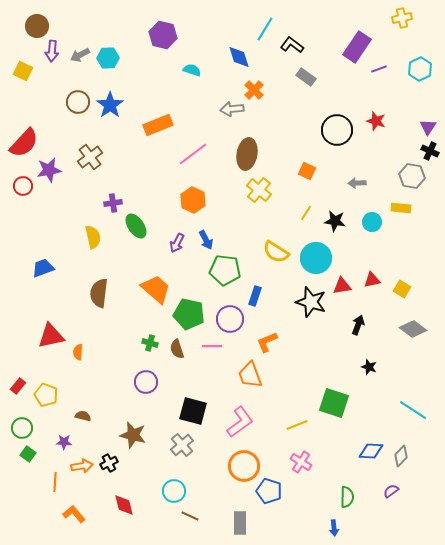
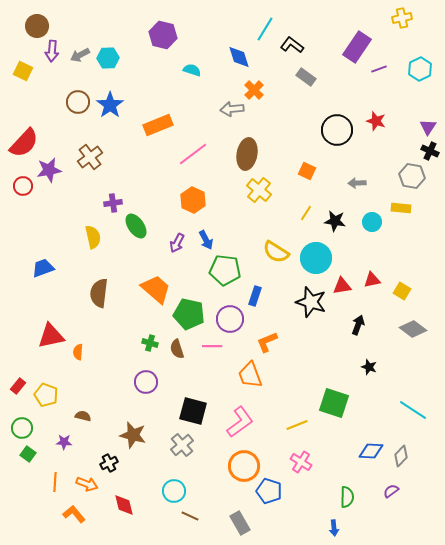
yellow square at (402, 289): moved 2 px down
orange arrow at (82, 466): moved 5 px right, 18 px down; rotated 30 degrees clockwise
gray rectangle at (240, 523): rotated 30 degrees counterclockwise
